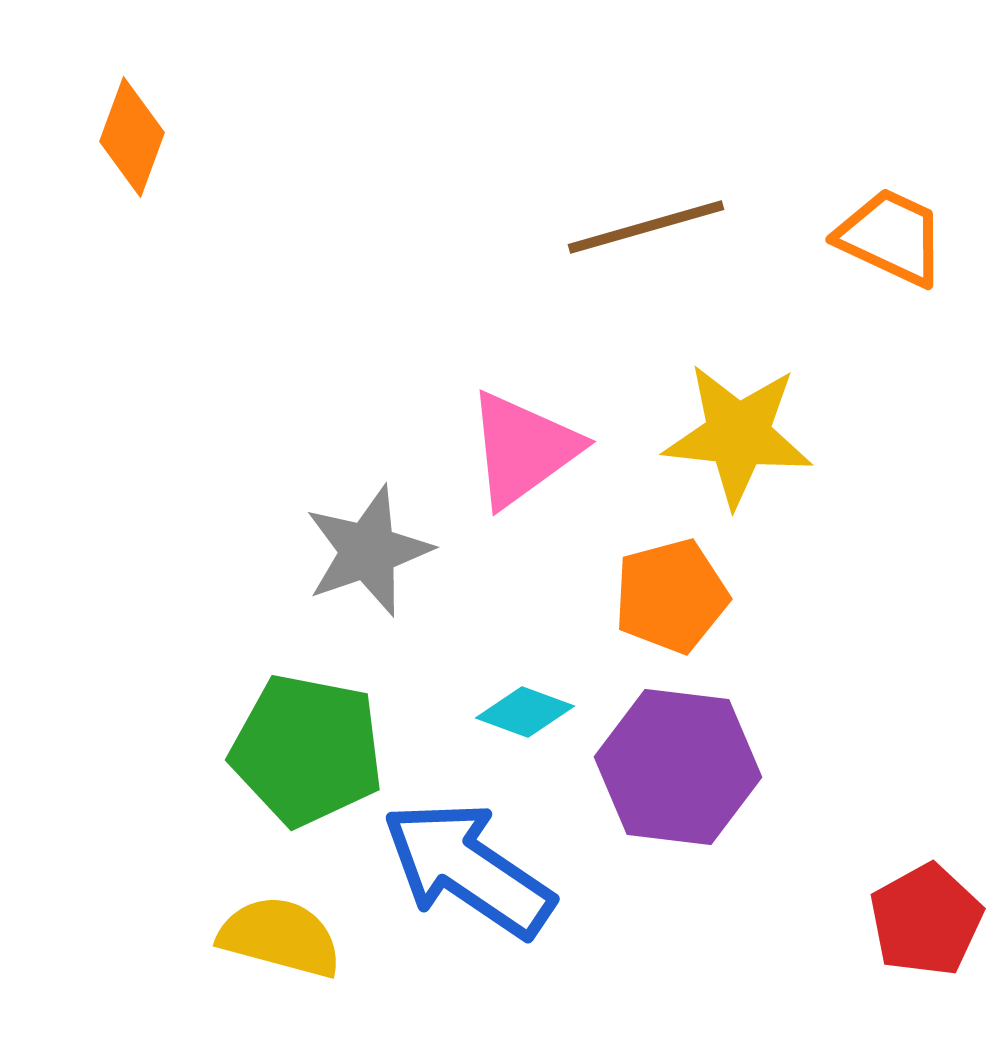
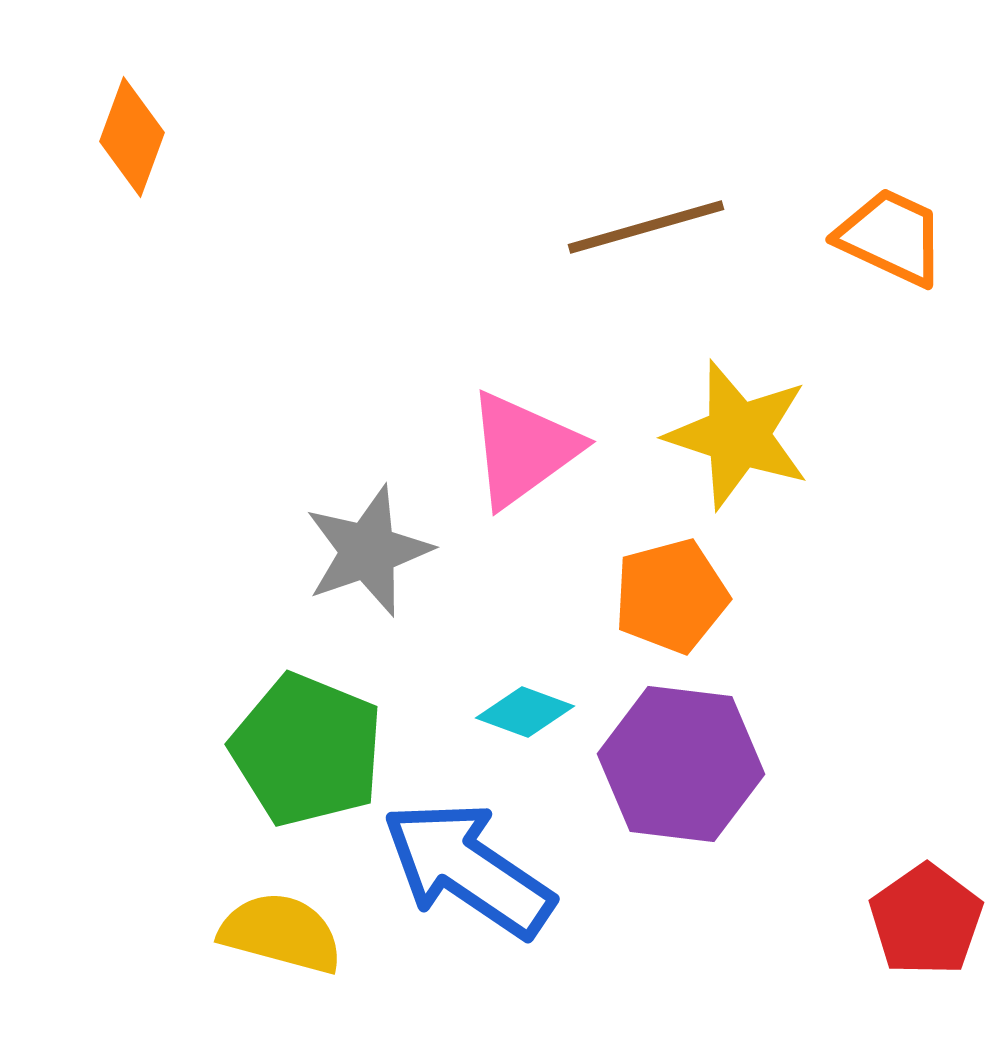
yellow star: rotated 12 degrees clockwise
green pentagon: rotated 11 degrees clockwise
purple hexagon: moved 3 px right, 3 px up
red pentagon: rotated 6 degrees counterclockwise
yellow semicircle: moved 1 px right, 4 px up
